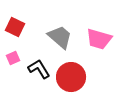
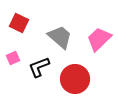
red square: moved 4 px right, 4 px up
pink trapezoid: rotated 120 degrees clockwise
black L-shape: moved 2 px up; rotated 80 degrees counterclockwise
red circle: moved 4 px right, 2 px down
